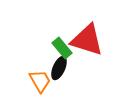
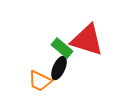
green rectangle: rotated 10 degrees counterclockwise
orange trapezoid: rotated 145 degrees clockwise
